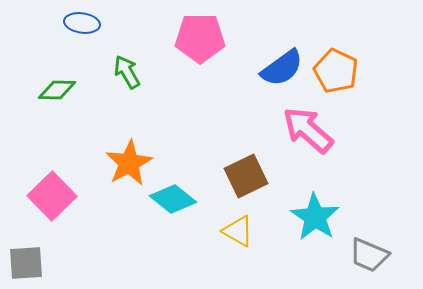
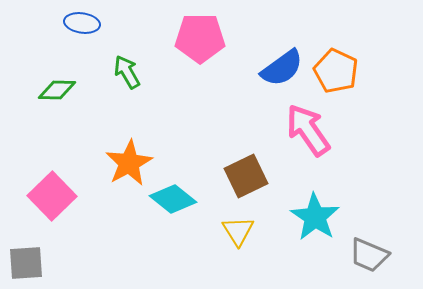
pink arrow: rotated 14 degrees clockwise
yellow triangle: rotated 28 degrees clockwise
